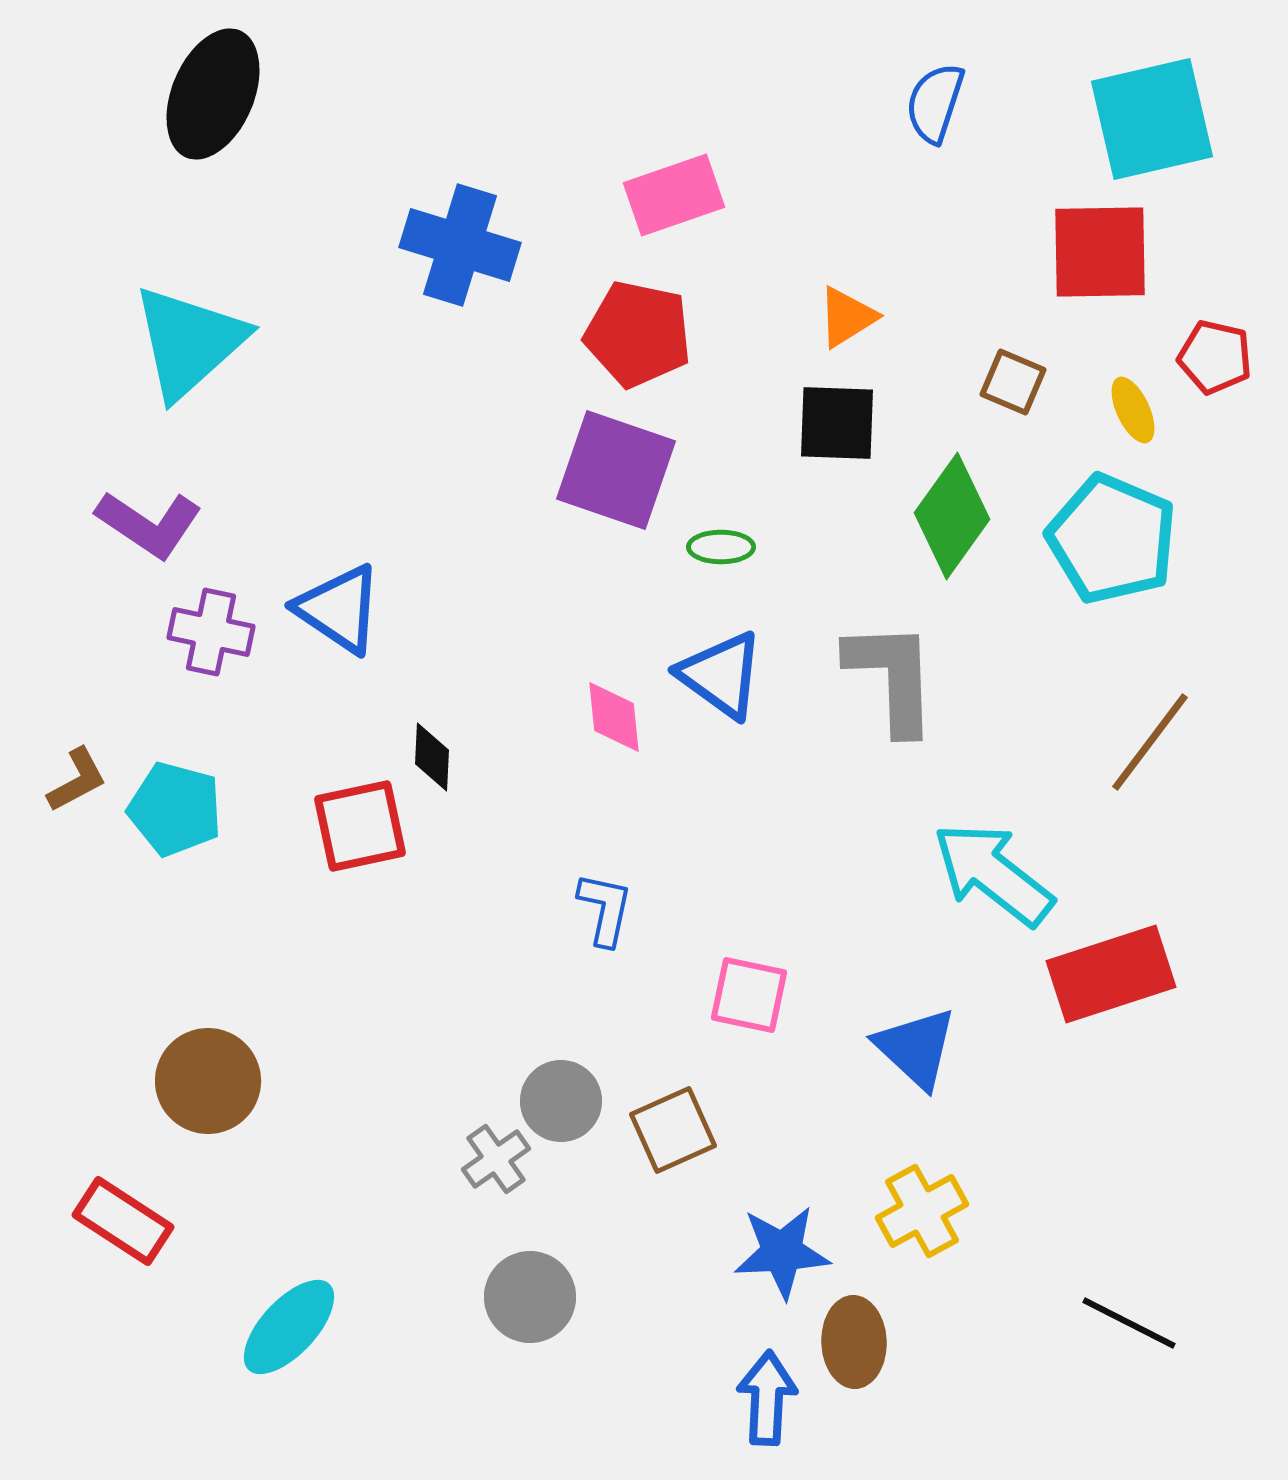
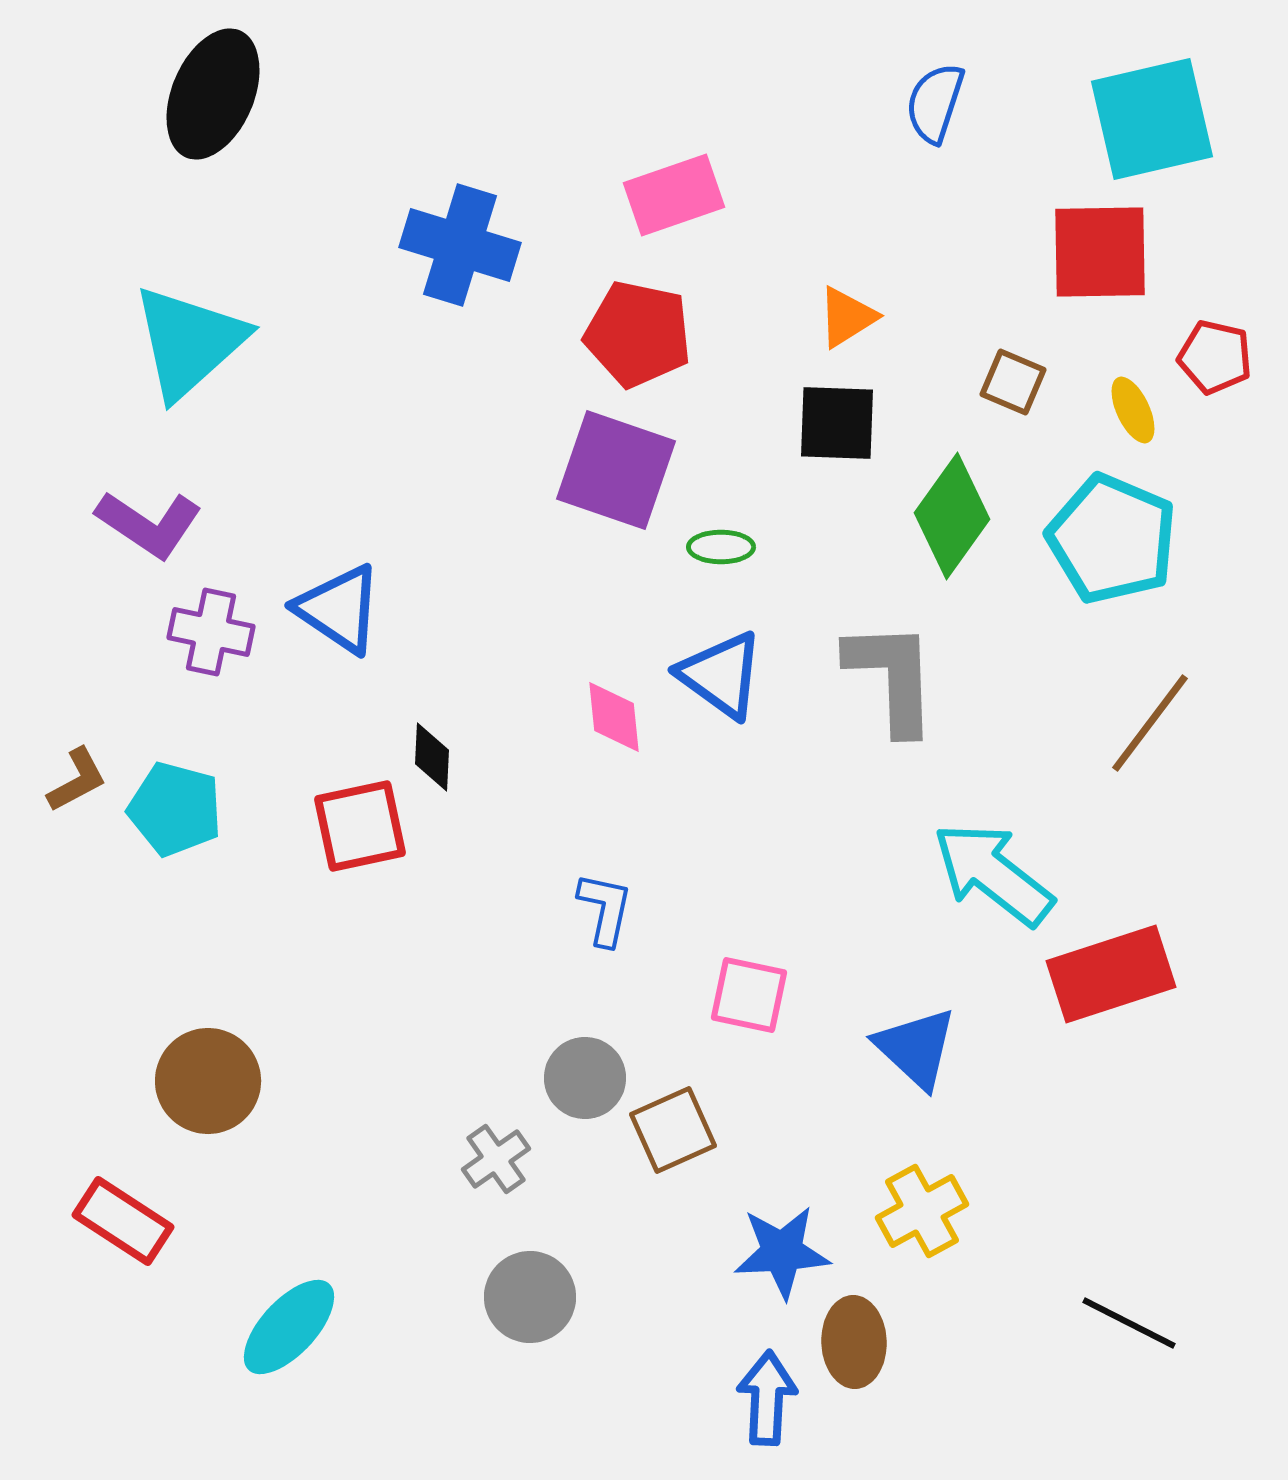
brown line at (1150, 742): moved 19 px up
gray circle at (561, 1101): moved 24 px right, 23 px up
